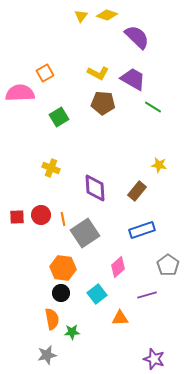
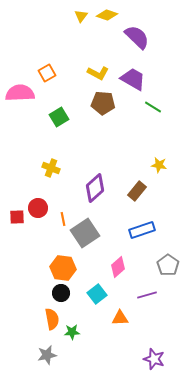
orange square: moved 2 px right
purple diamond: rotated 52 degrees clockwise
red circle: moved 3 px left, 7 px up
